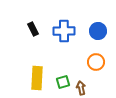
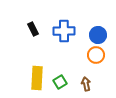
blue circle: moved 4 px down
orange circle: moved 7 px up
green square: moved 3 px left; rotated 16 degrees counterclockwise
brown arrow: moved 5 px right, 4 px up
